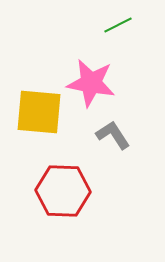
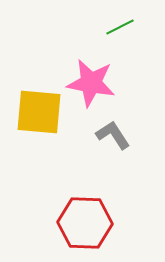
green line: moved 2 px right, 2 px down
red hexagon: moved 22 px right, 32 px down
